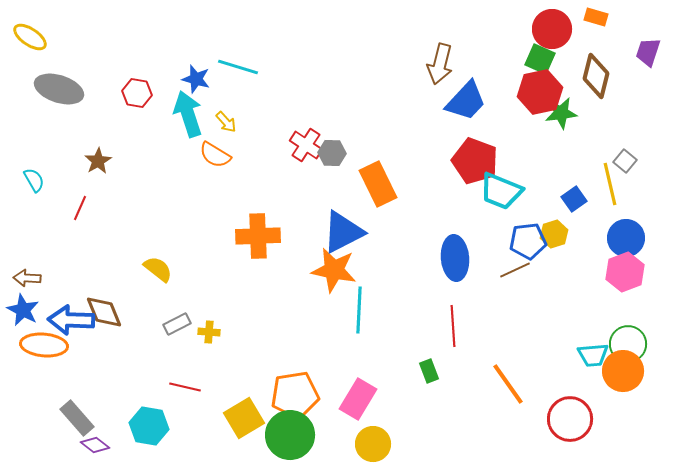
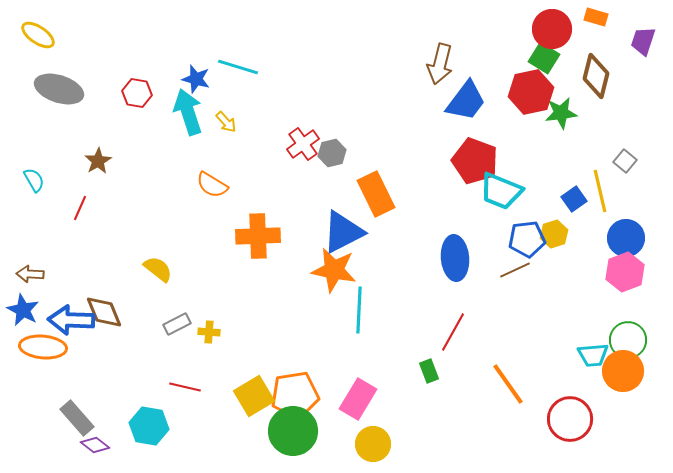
yellow ellipse at (30, 37): moved 8 px right, 2 px up
purple trapezoid at (648, 52): moved 5 px left, 11 px up
green square at (540, 59): moved 4 px right, 1 px up; rotated 8 degrees clockwise
red hexagon at (540, 92): moved 9 px left
blue trapezoid at (466, 101): rotated 6 degrees counterclockwise
cyan arrow at (188, 114): moved 2 px up
red cross at (306, 145): moved 3 px left, 1 px up; rotated 20 degrees clockwise
gray hexagon at (332, 153): rotated 16 degrees counterclockwise
orange semicircle at (215, 155): moved 3 px left, 30 px down
orange rectangle at (378, 184): moved 2 px left, 10 px down
yellow line at (610, 184): moved 10 px left, 7 px down
blue pentagon at (528, 241): moved 1 px left, 2 px up
brown arrow at (27, 278): moved 3 px right, 4 px up
red line at (453, 326): moved 6 px down; rotated 33 degrees clockwise
green circle at (628, 344): moved 4 px up
orange ellipse at (44, 345): moved 1 px left, 2 px down
yellow square at (244, 418): moved 10 px right, 22 px up
green circle at (290, 435): moved 3 px right, 4 px up
